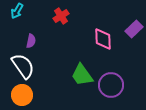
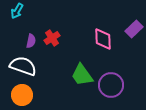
red cross: moved 9 px left, 22 px down
white semicircle: rotated 36 degrees counterclockwise
